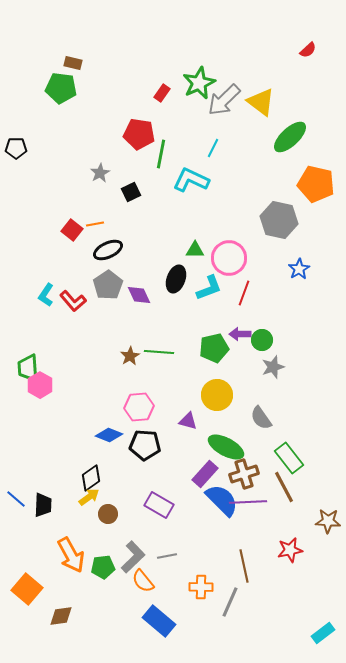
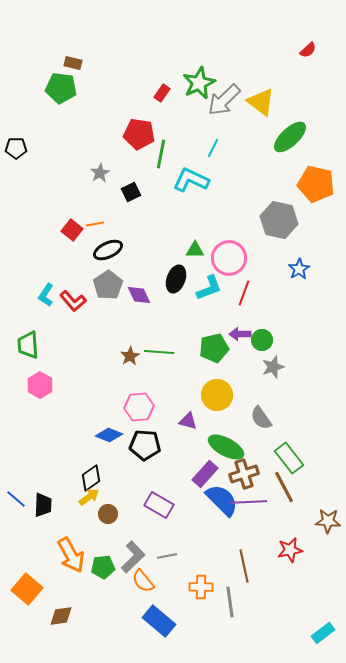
green trapezoid at (28, 368): moved 23 px up
gray line at (230, 602): rotated 32 degrees counterclockwise
